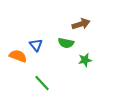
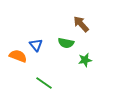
brown arrow: rotated 114 degrees counterclockwise
green line: moved 2 px right; rotated 12 degrees counterclockwise
